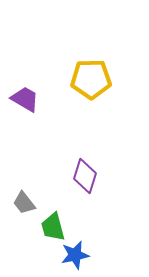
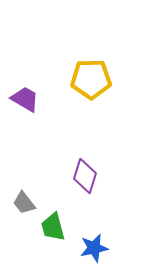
blue star: moved 19 px right, 7 px up
